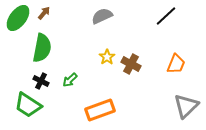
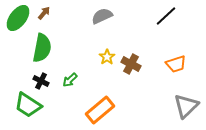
orange trapezoid: rotated 50 degrees clockwise
orange rectangle: rotated 20 degrees counterclockwise
